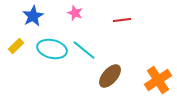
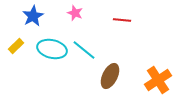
red line: rotated 12 degrees clockwise
brown ellipse: rotated 15 degrees counterclockwise
